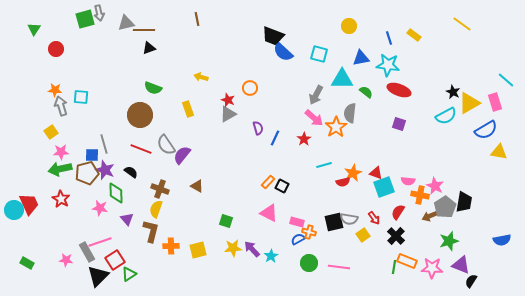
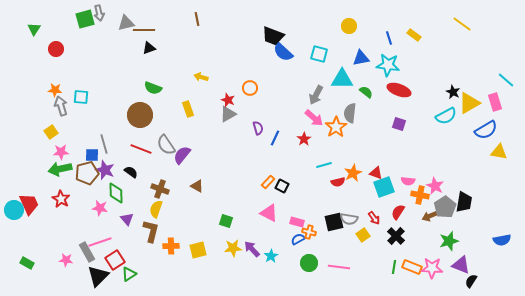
red semicircle at (343, 182): moved 5 px left
orange rectangle at (407, 261): moved 5 px right, 6 px down
